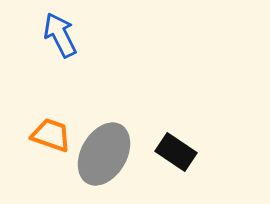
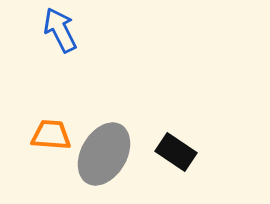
blue arrow: moved 5 px up
orange trapezoid: rotated 15 degrees counterclockwise
